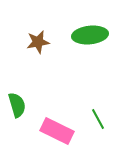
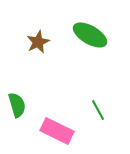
green ellipse: rotated 36 degrees clockwise
brown star: rotated 15 degrees counterclockwise
green line: moved 9 px up
